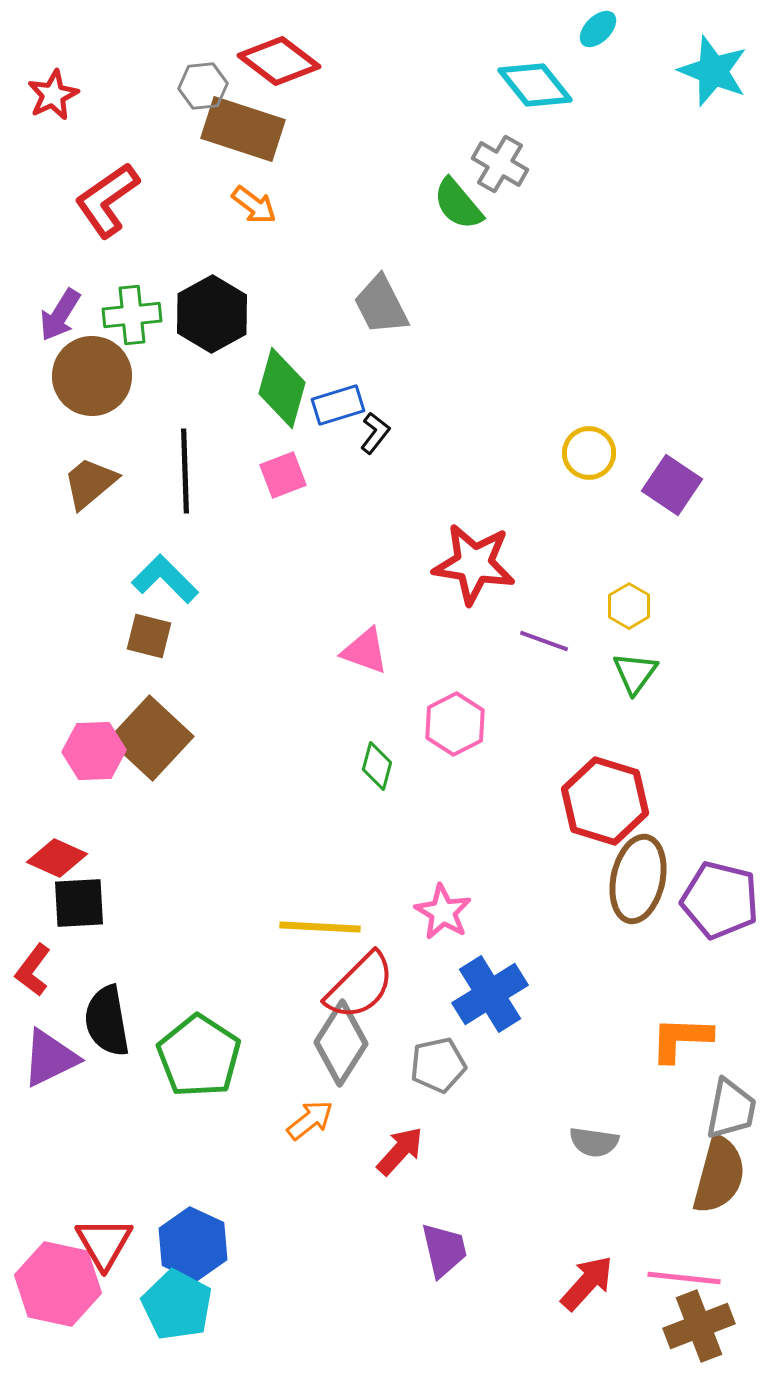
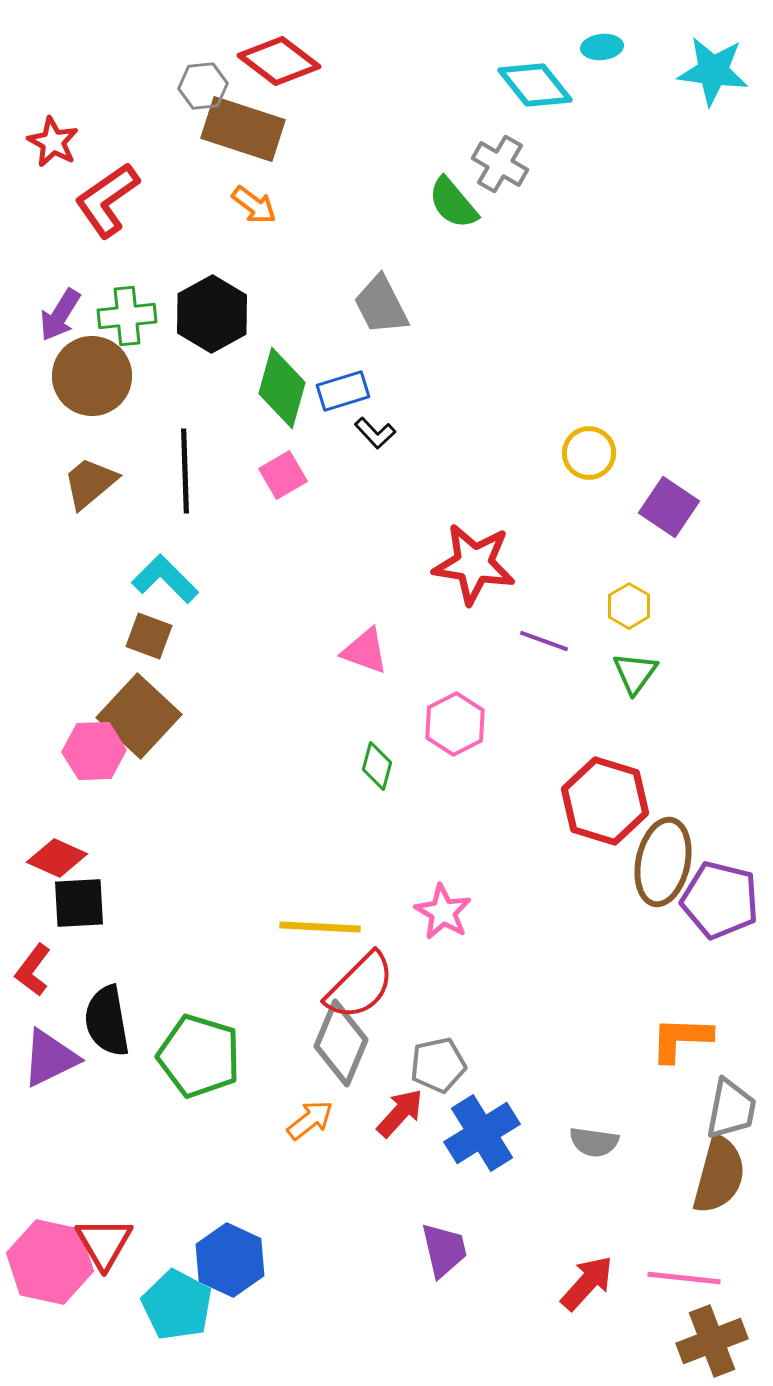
cyan ellipse at (598, 29): moved 4 px right, 18 px down; rotated 39 degrees clockwise
cyan star at (713, 71): rotated 14 degrees counterclockwise
red star at (53, 95): moved 47 px down; rotated 18 degrees counterclockwise
green semicircle at (458, 204): moved 5 px left, 1 px up
green cross at (132, 315): moved 5 px left, 1 px down
blue rectangle at (338, 405): moved 5 px right, 14 px up
black L-shape at (375, 433): rotated 99 degrees clockwise
pink square at (283, 475): rotated 9 degrees counterclockwise
purple square at (672, 485): moved 3 px left, 22 px down
brown square at (149, 636): rotated 6 degrees clockwise
brown square at (151, 738): moved 12 px left, 22 px up
brown ellipse at (638, 879): moved 25 px right, 17 px up
blue cross at (490, 994): moved 8 px left, 139 px down
gray diamond at (341, 1043): rotated 10 degrees counterclockwise
green pentagon at (199, 1056): rotated 16 degrees counterclockwise
red arrow at (400, 1151): moved 38 px up
blue hexagon at (193, 1244): moved 37 px right, 16 px down
pink hexagon at (58, 1284): moved 8 px left, 22 px up
brown cross at (699, 1326): moved 13 px right, 15 px down
